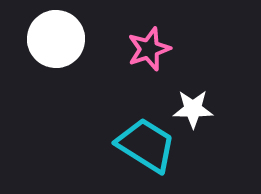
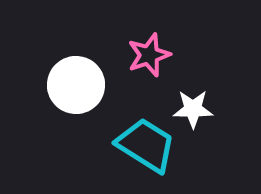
white circle: moved 20 px right, 46 px down
pink star: moved 6 px down
